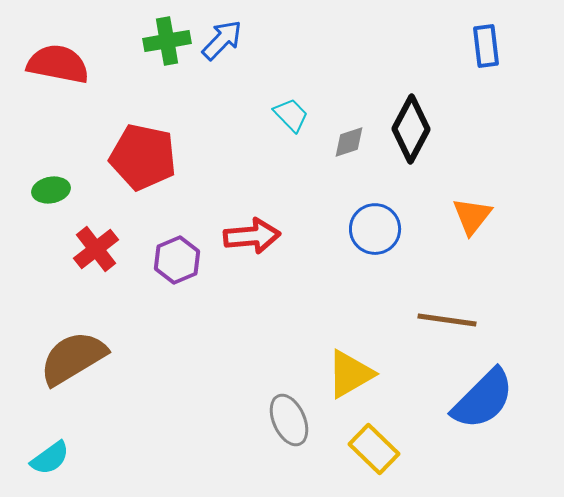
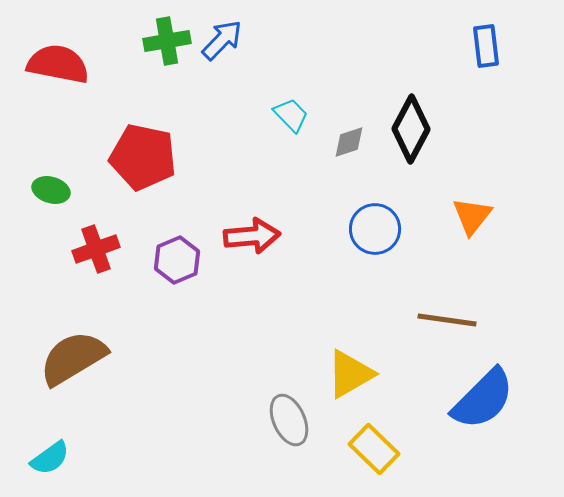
green ellipse: rotated 27 degrees clockwise
red cross: rotated 18 degrees clockwise
